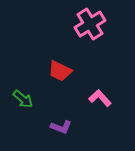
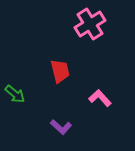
red trapezoid: rotated 130 degrees counterclockwise
green arrow: moved 8 px left, 5 px up
purple L-shape: rotated 20 degrees clockwise
